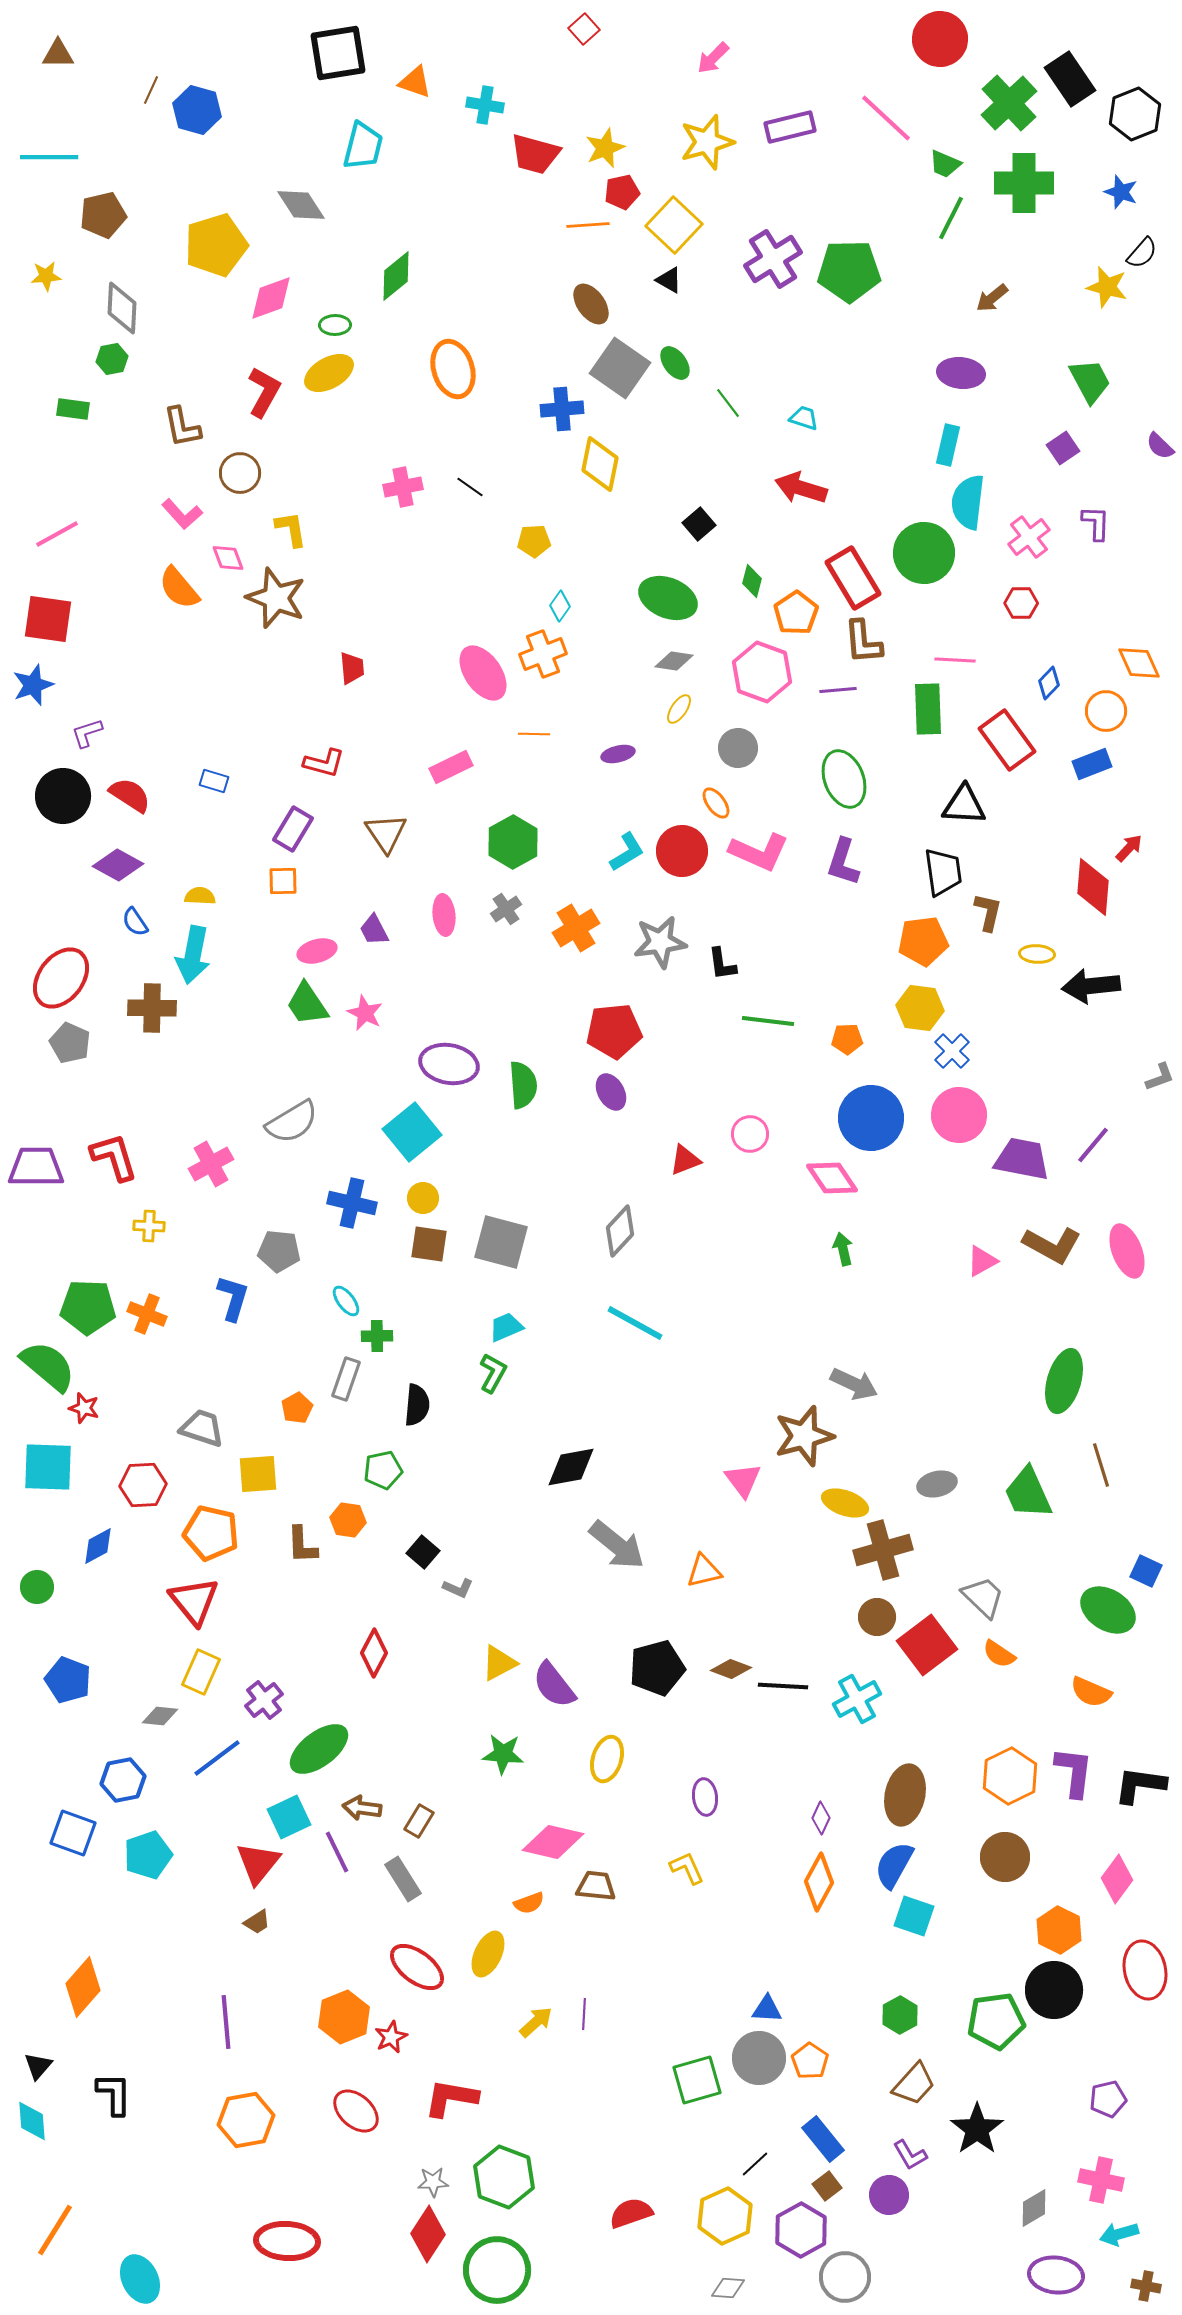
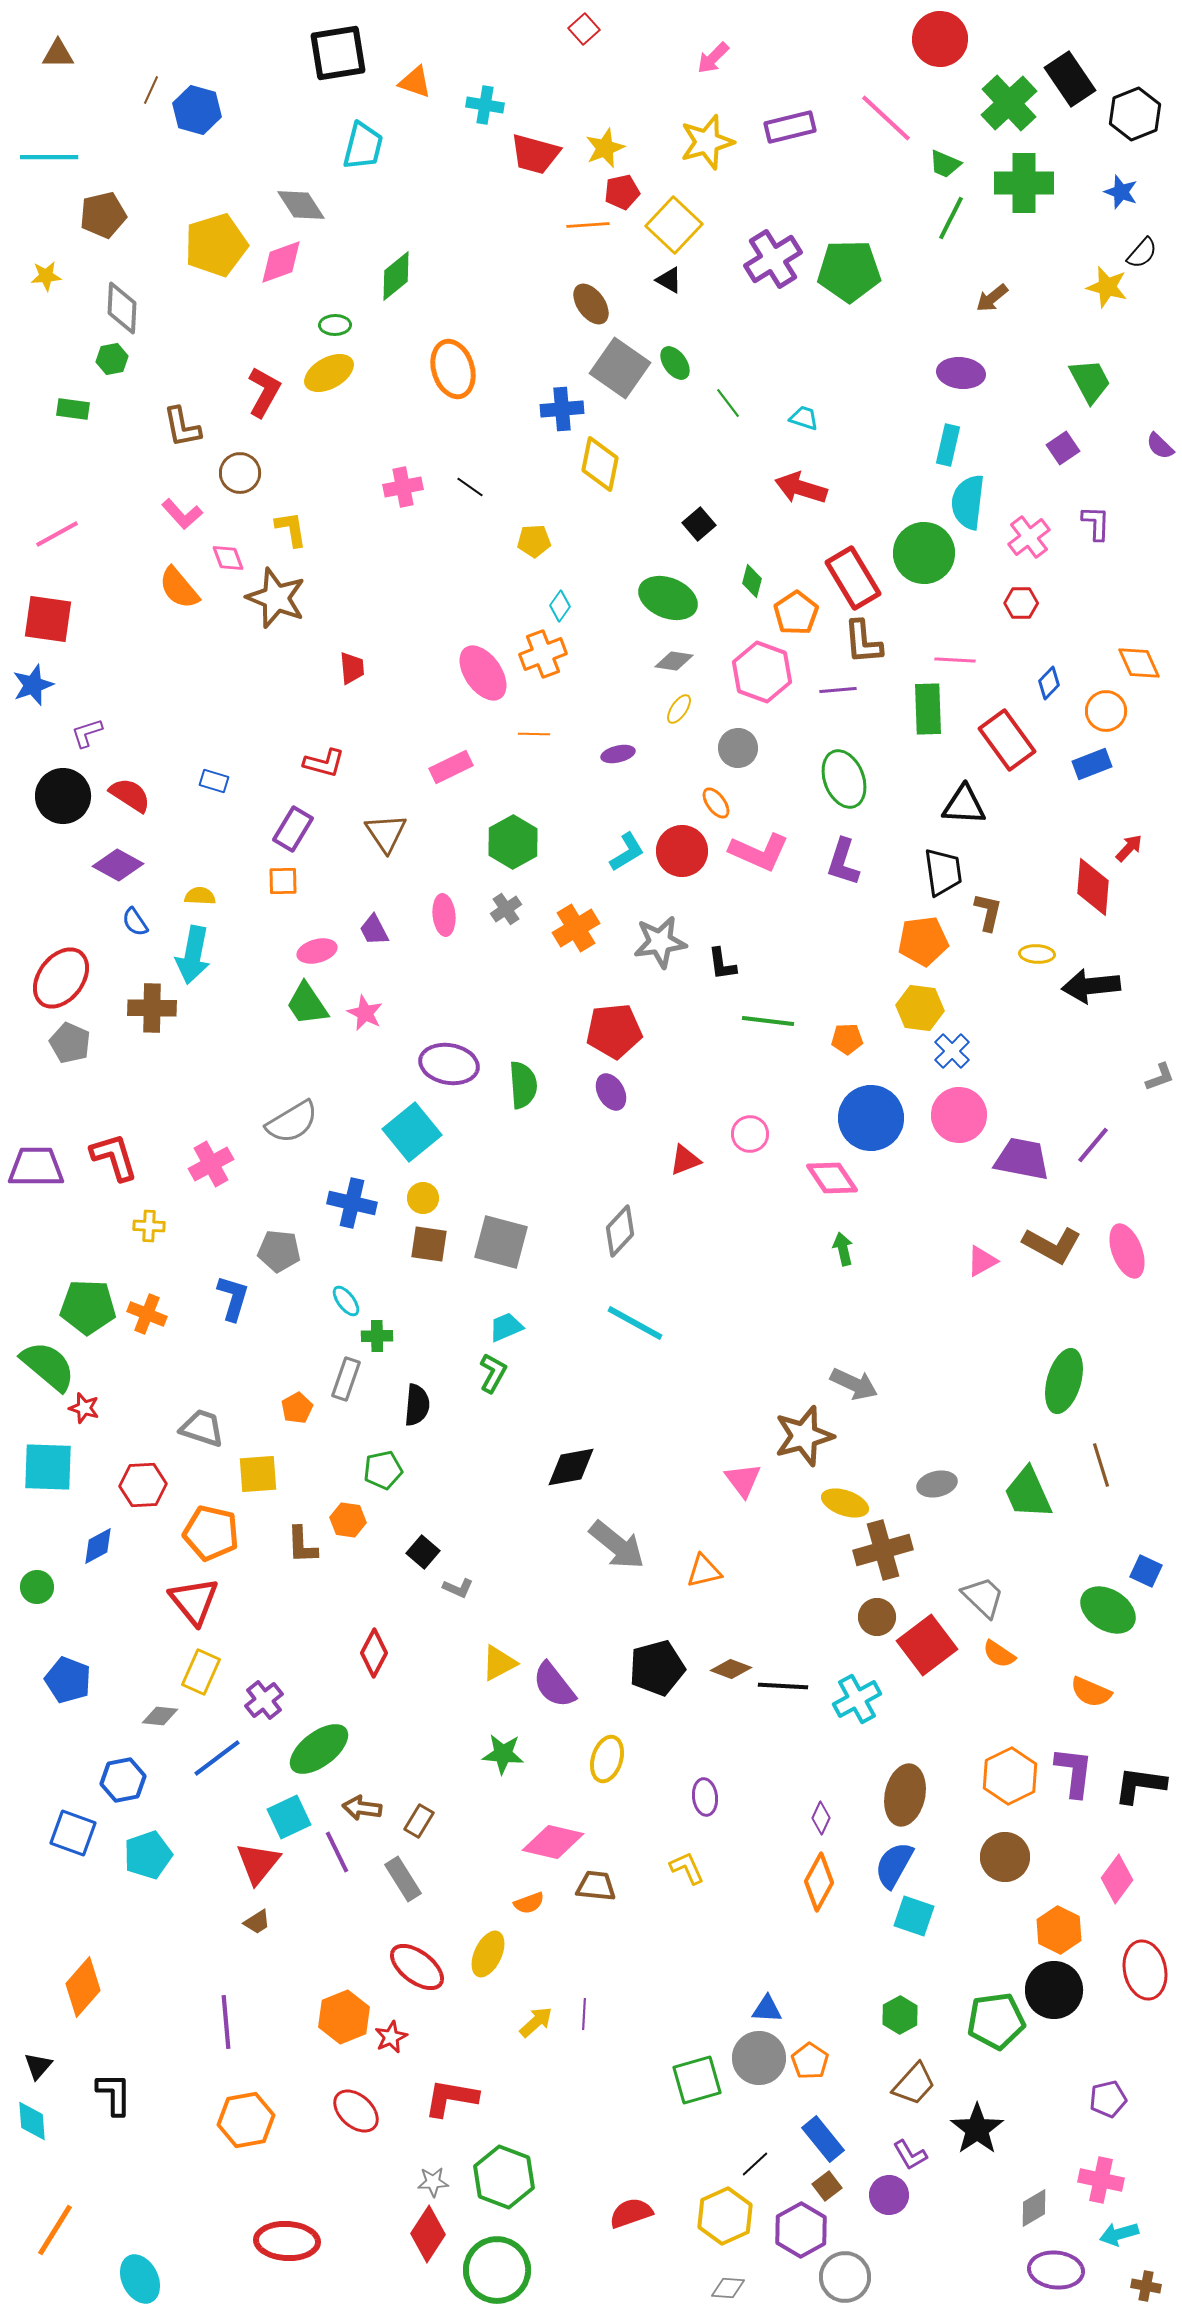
pink diamond at (271, 298): moved 10 px right, 36 px up
purple ellipse at (1056, 2275): moved 5 px up
